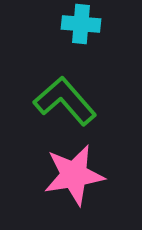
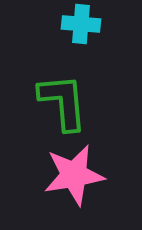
green L-shape: moved 2 px left, 1 px down; rotated 36 degrees clockwise
